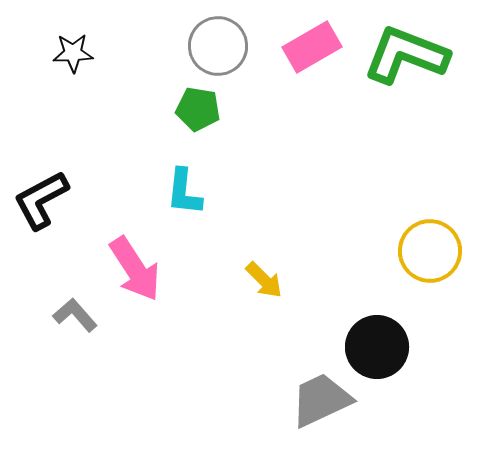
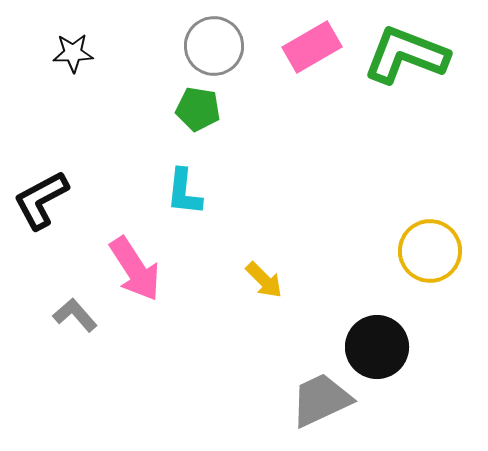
gray circle: moved 4 px left
